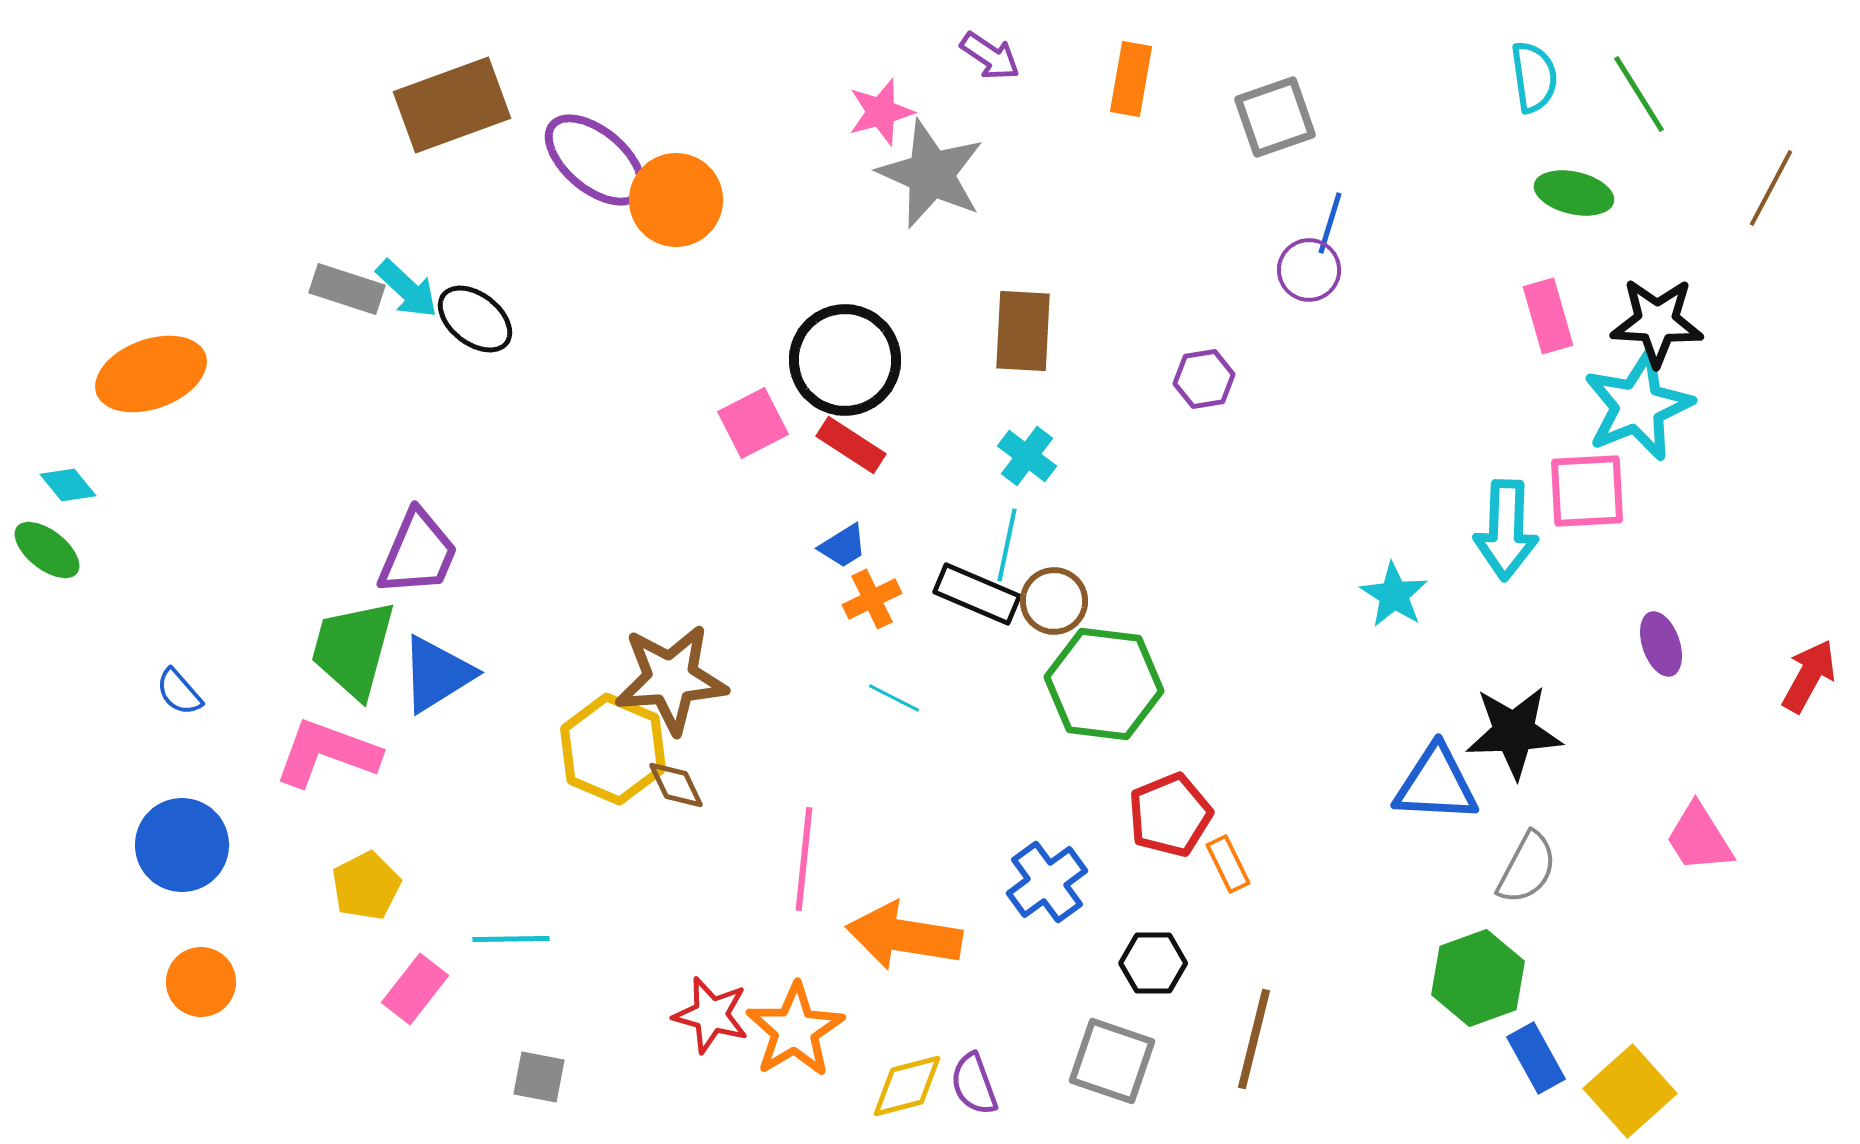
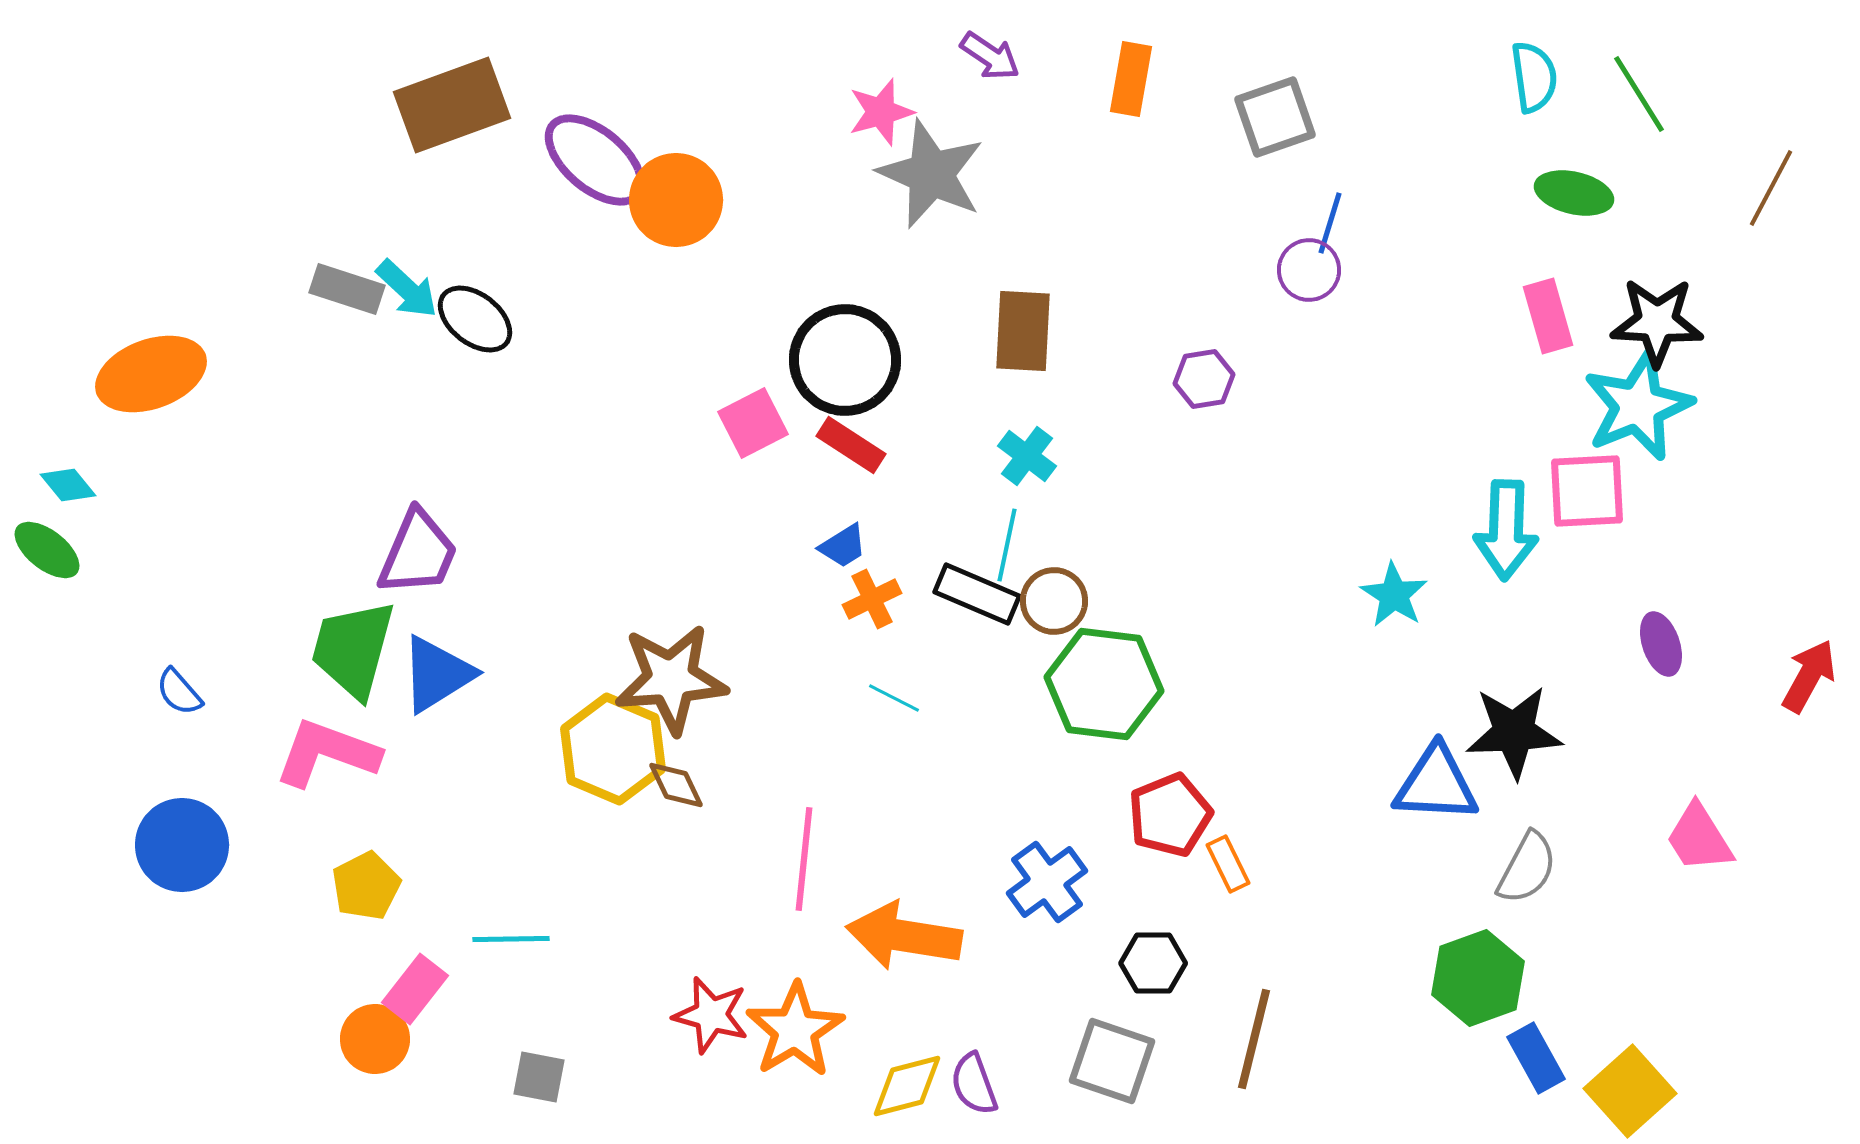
orange circle at (201, 982): moved 174 px right, 57 px down
